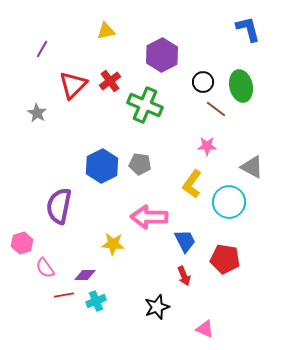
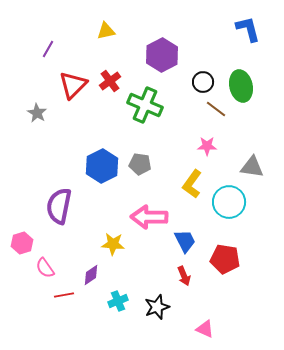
purple line: moved 6 px right
gray triangle: rotated 20 degrees counterclockwise
purple diamond: moved 6 px right; rotated 35 degrees counterclockwise
cyan cross: moved 22 px right
